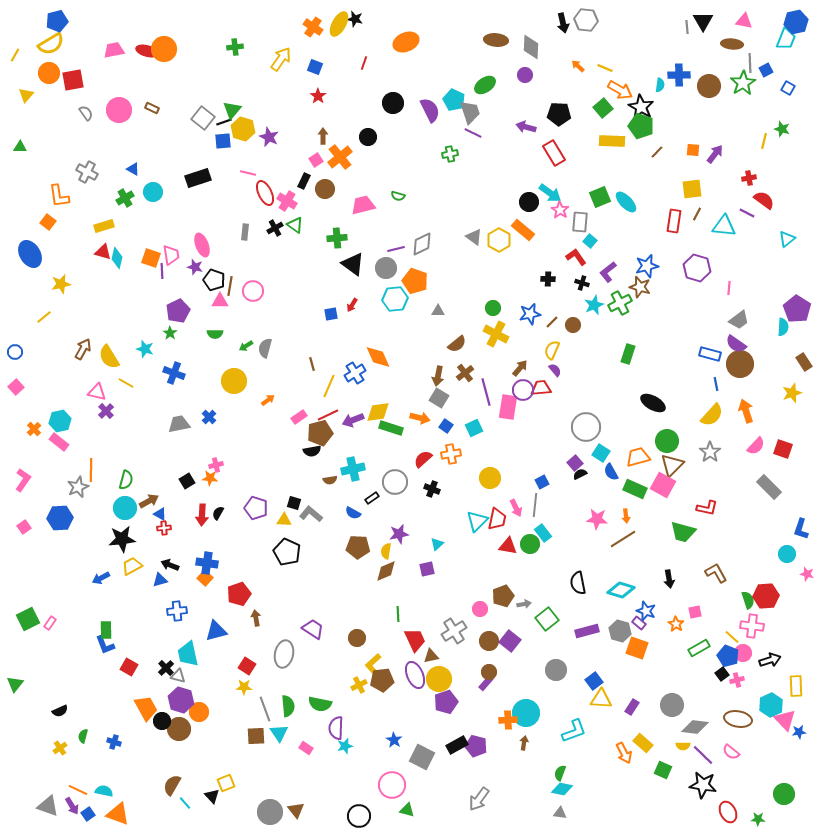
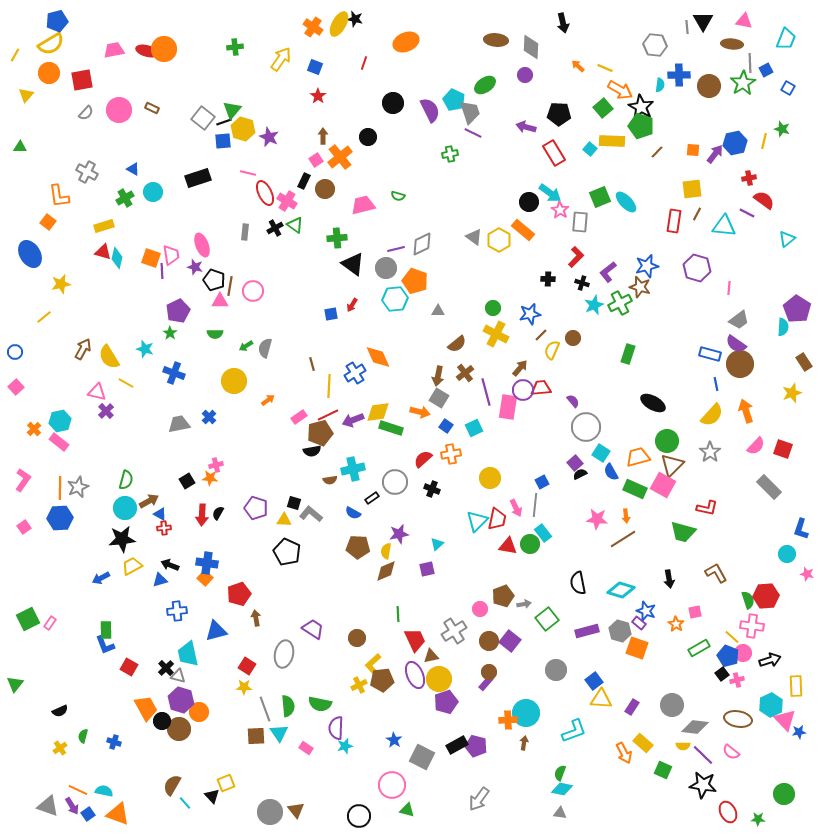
gray hexagon at (586, 20): moved 69 px right, 25 px down
blue hexagon at (796, 22): moved 61 px left, 121 px down
red square at (73, 80): moved 9 px right
gray semicircle at (86, 113): rotated 77 degrees clockwise
cyan square at (590, 241): moved 92 px up
red L-shape at (576, 257): rotated 80 degrees clockwise
brown line at (552, 322): moved 11 px left, 13 px down
brown circle at (573, 325): moved 13 px down
purple semicircle at (555, 370): moved 18 px right, 31 px down
yellow line at (329, 386): rotated 20 degrees counterclockwise
orange arrow at (420, 418): moved 6 px up
orange line at (91, 470): moved 31 px left, 18 px down
